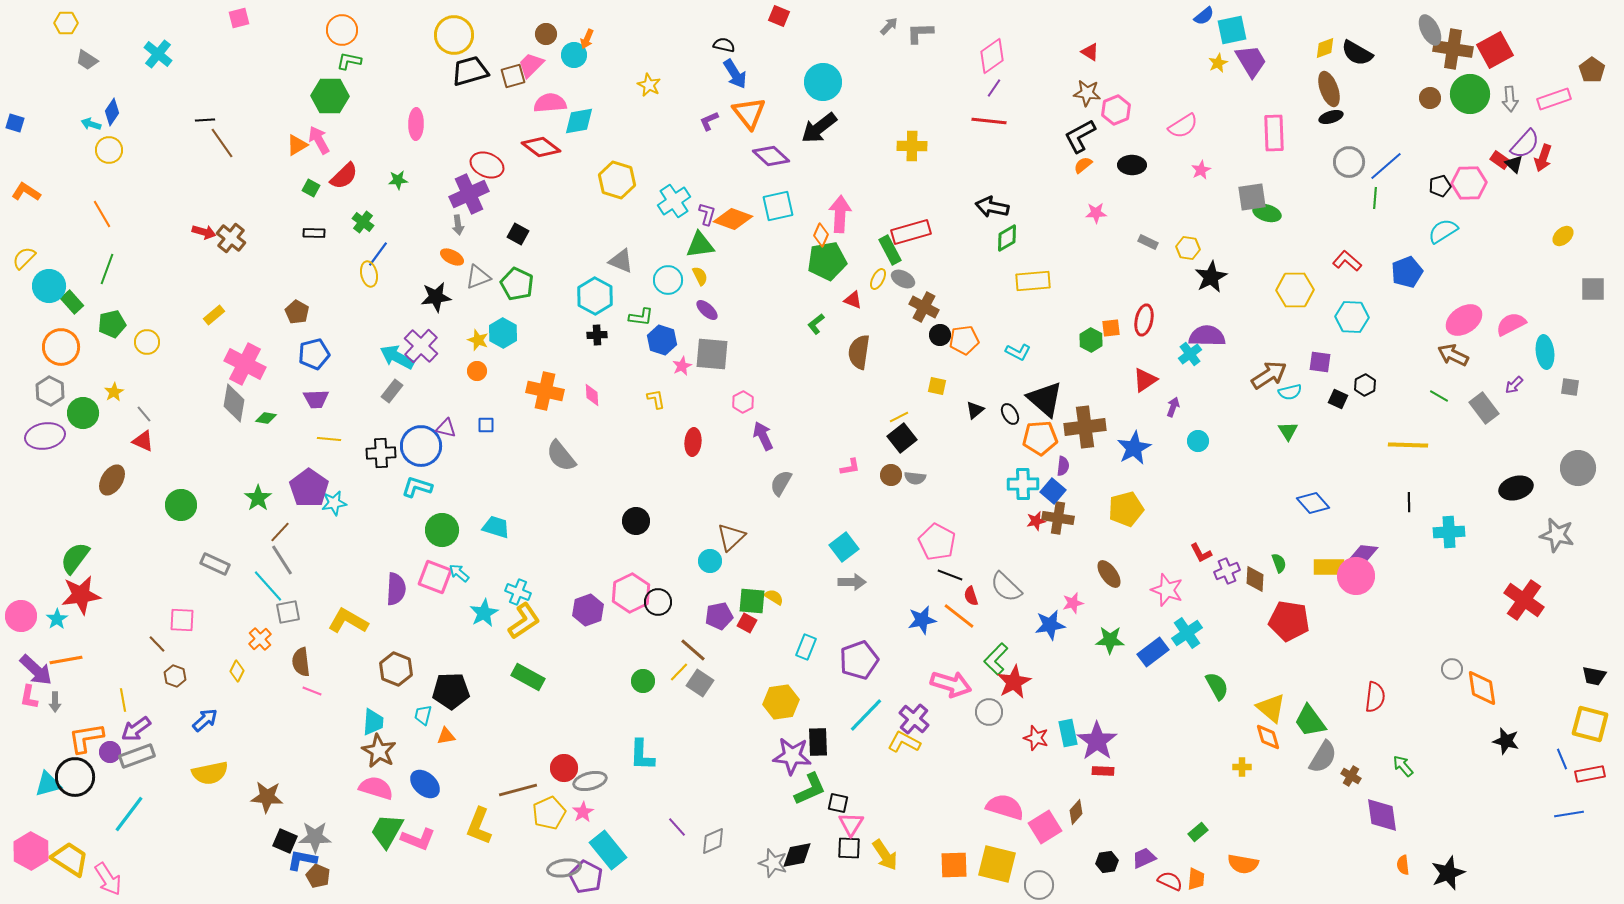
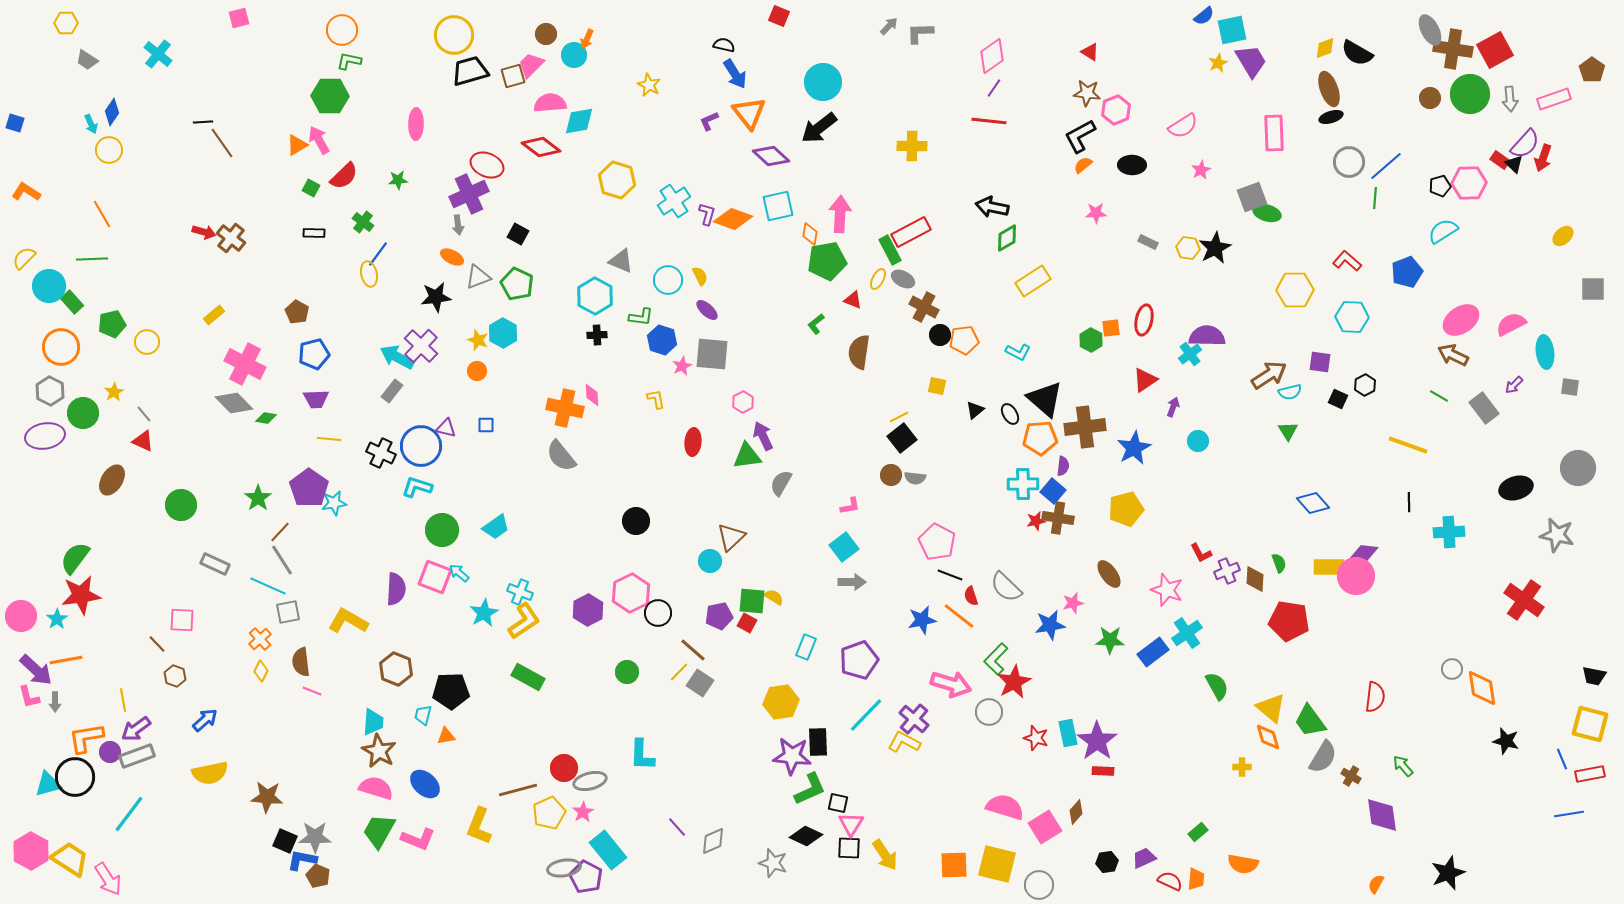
black line at (205, 120): moved 2 px left, 2 px down
cyan arrow at (91, 124): rotated 132 degrees counterclockwise
gray square at (1252, 197): rotated 12 degrees counterclockwise
red rectangle at (911, 232): rotated 12 degrees counterclockwise
orange diamond at (821, 235): moved 11 px left, 1 px up; rotated 15 degrees counterclockwise
green triangle at (700, 245): moved 47 px right, 211 px down
green line at (107, 269): moved 15 px left, 10 px up; rotated 68 degrees clockwise
black star at (1211, 277): moved 4 px right, 29 px up
yellow rectangle at (1033, 281): rotated 28 degrees counterclockwise
pink ellipse at (1464, 320): moved 3 px left
orange cross at (545, 391): moved 20 px right, 17 px down
gray diamond at (234, 403): rotated 54 degrees counterclockwise
yellow line at (1408, 445): rotated 18 degrees clockwise
black cross at (381, 453): rotated 28 degrees clockwise
pink L-shape at (850, 467): moved 39 px down
cyan trapezoid at (496, 527): rotated 128 degrees clockwise
cyan line at (268, 586): rotated 24 degrees counterclockwise
cyan cross at (518, 592): moved 2 px right
black circle at (658, 602): moved 11 px down
purple hexagon at (588, 610): rotated 8 degrees counterclockwise
yellow diamond at (237, 671): moved 24 px right
green circle at (643, 681): moved 16 px left, 9 px up
pink L-shape at (29, 697): rotated 25 degrees counterclockwise
green trapezoid at (387, 831): moved 8 px left
black diamond at (797, 855): moved 9 px right, 19 px up; rotated 36 degrees clockwise
orange semicircle at (1403, 865): moved 27 px left, 19 px down; rotated 36 degrees clockwise
